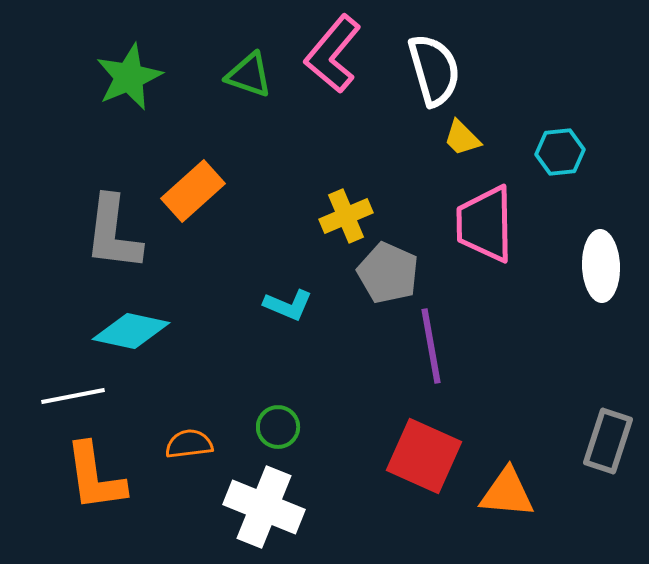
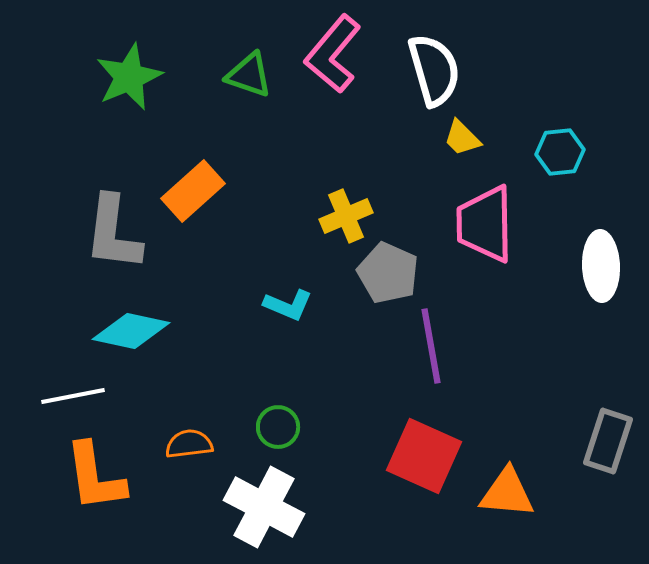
white cross: rotated 6 degrees clockwise
